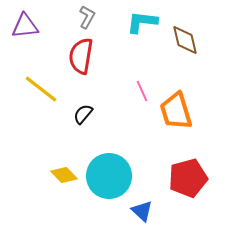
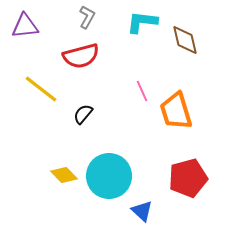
red semicircle: rotated 114 degrees counterclockwise
